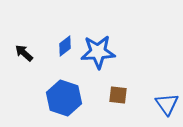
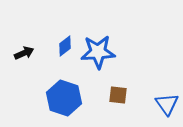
black arrow: rotated 114 degrees clockwise
